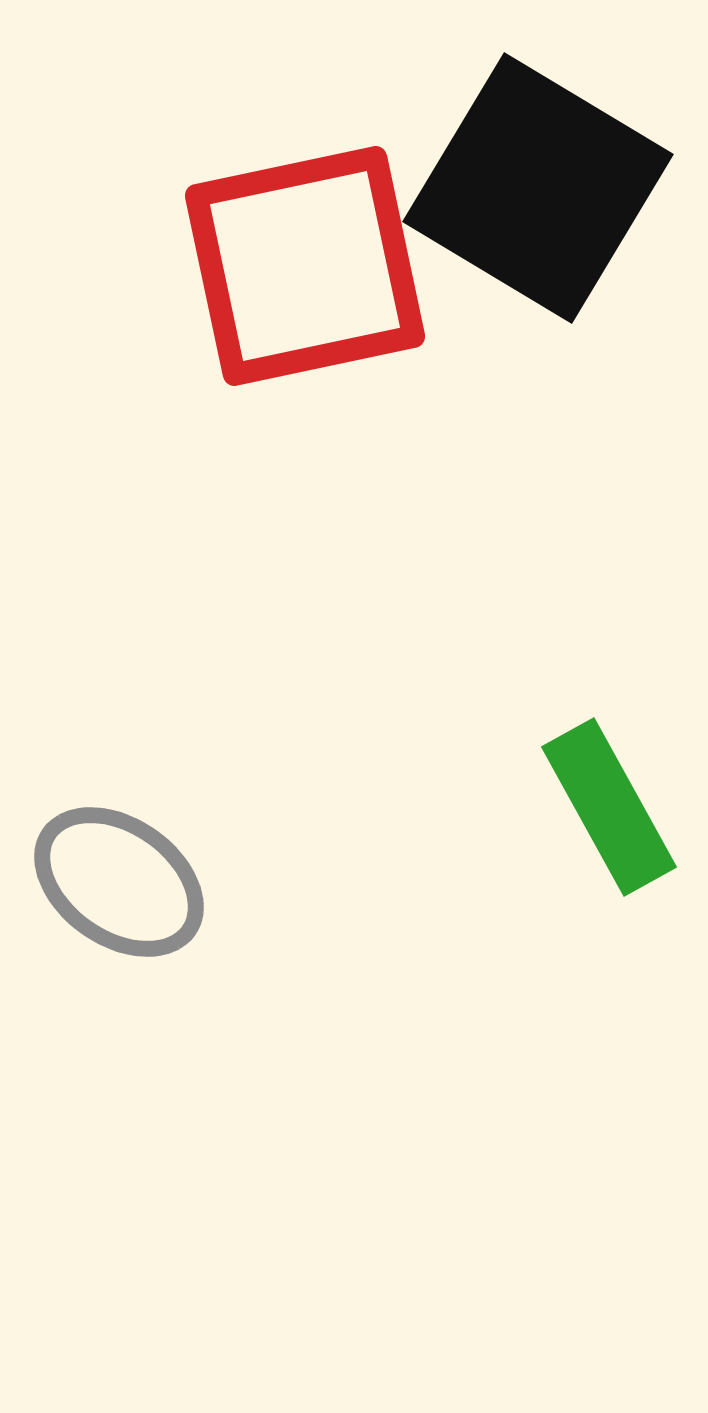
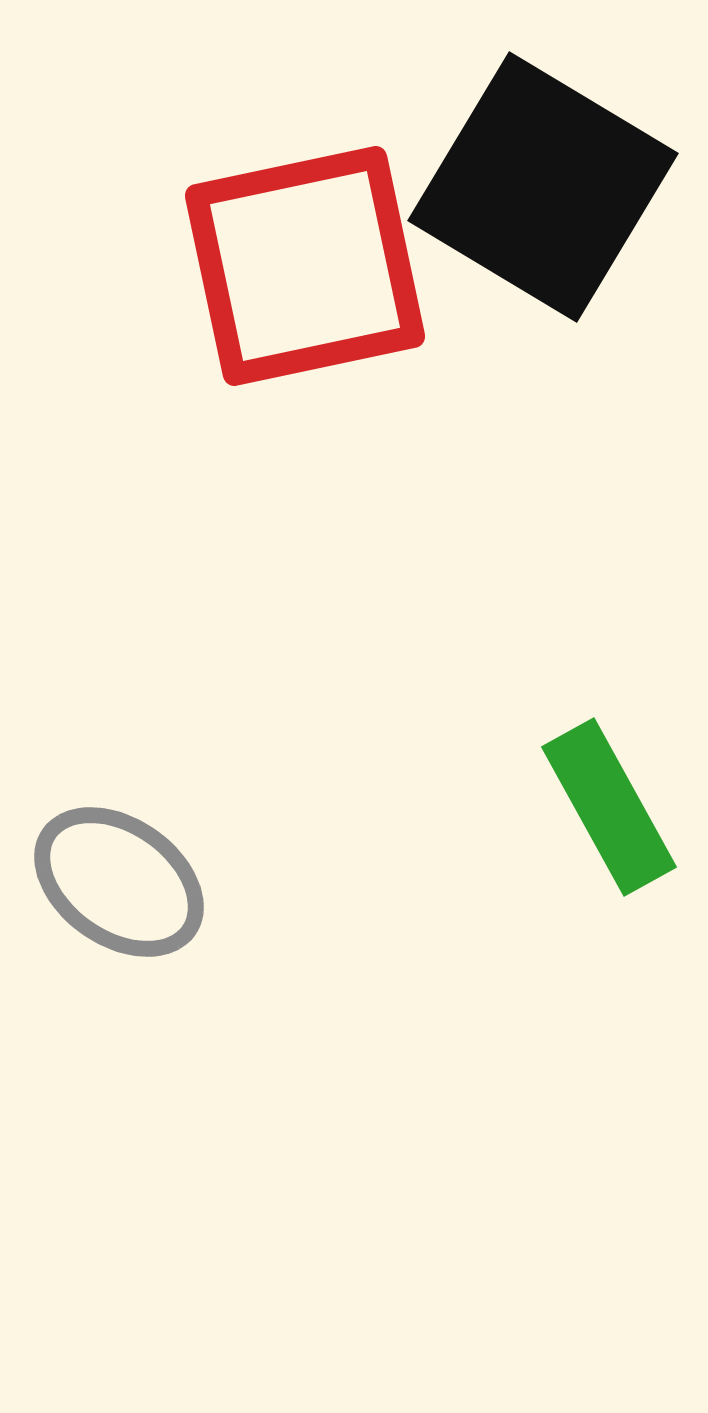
black square: moved 5 px right, 1 px up
